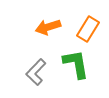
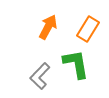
orange arrow: rotated 135 degrees clockwise
gray L-shape: moved 4 px right, 4 px down
